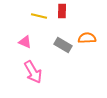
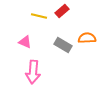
red rectangle: rotated 48 degrees clockwise
pink arrow: rotated 35 degrees clockwise
